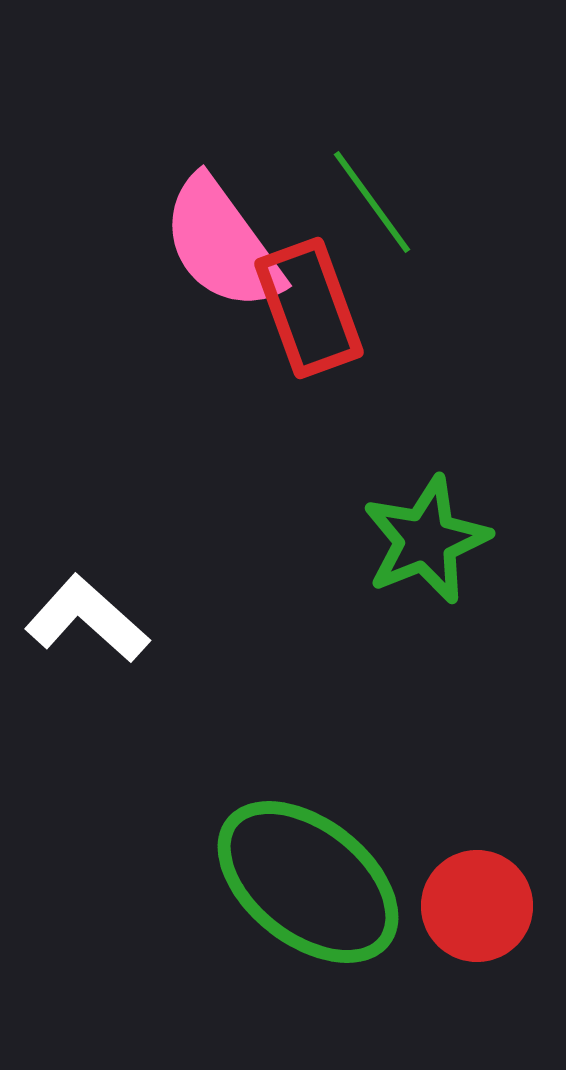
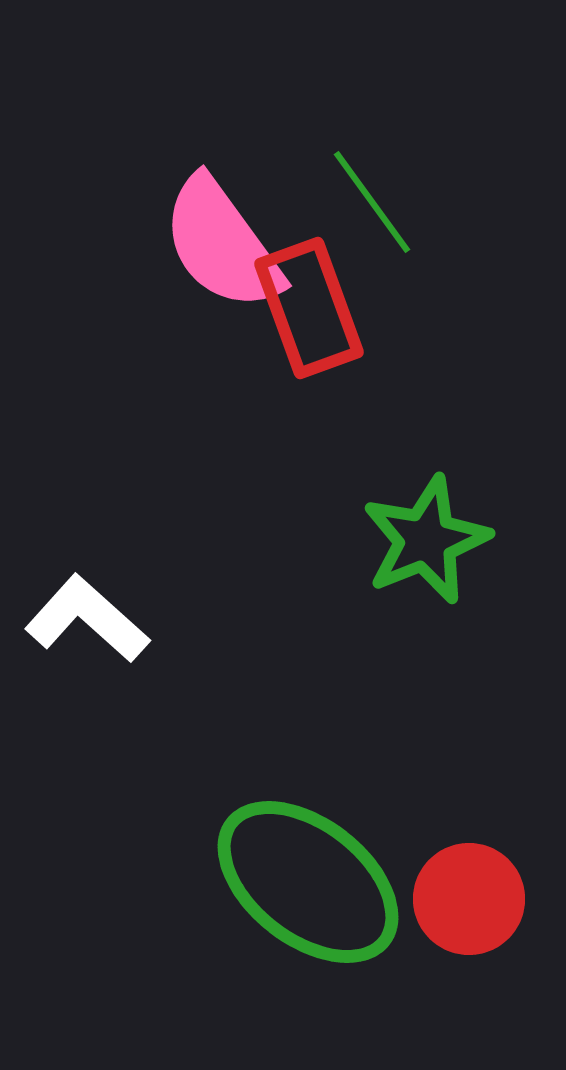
red circle: moved 8 px left, 7 px up
